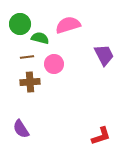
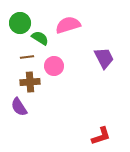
green circle: moved 1 px up
green semicircle: rotated 18 degrees clockwise
purple trapezoid: moved 3 px down
pink circle: moved 2 px down
purple semicircle: moved 2 px left, 22 px up
